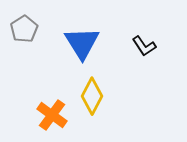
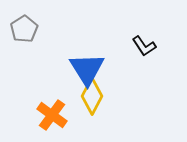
blue triangle: moved 5 px right, 26 px down
